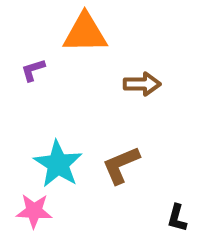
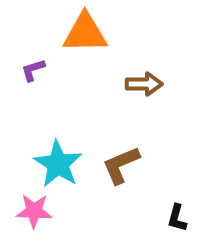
brown arrow: moved 2 px right
